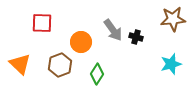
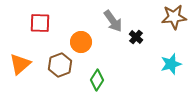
brown star: moved 1 px right, 2 px up
red square: moved 2 px left
gray arrow: moved 9 px up
black cross: rotated 24 degrees clockwise
orange triangle: rotated 35 degrees clockwise
green diamond: moved 6 px down
